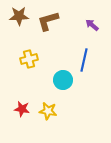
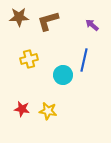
brown star: moved 1 px down
cyan circle: moved 5 px up
